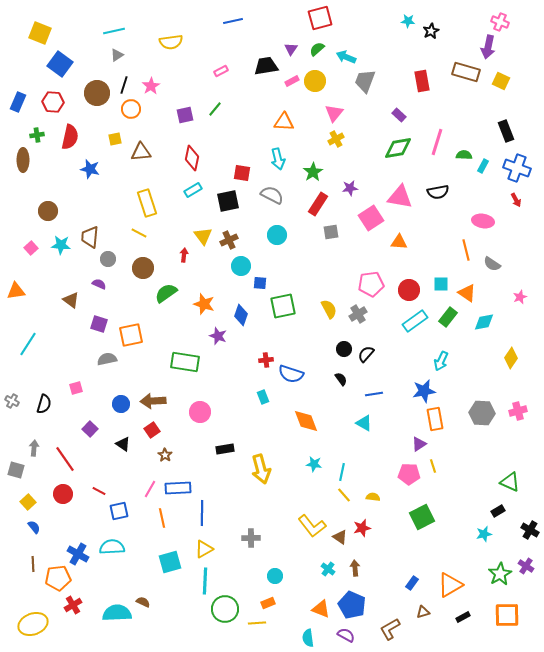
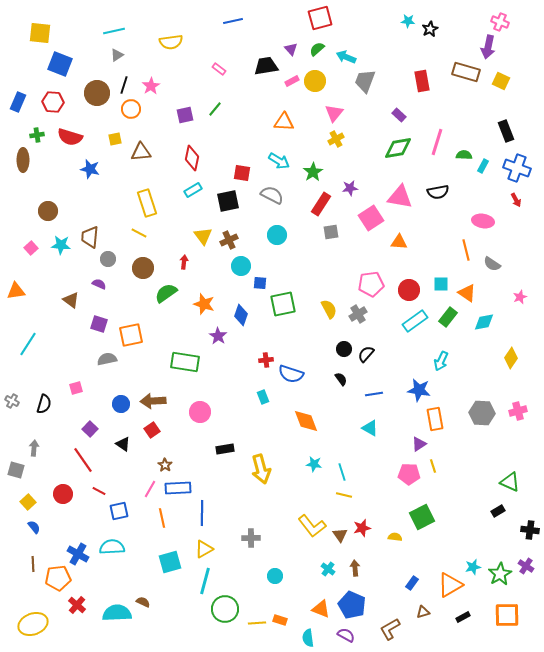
black star at (431, 31): moved 1 px left, 2 px up
yellow square at (40, 33): rotated 15 degrees counterclockwise
purple triangle at (291, 49): rotated 16 degrees counterclockwise
blue square at (60, 64): rotated 15 degrees counterclockwise
pink rectangle at (221, 71): moved 2 px left, 2 px up; rotated 64 degrees clockwise
red semicircle at (70, 137): rotated 95 degrees clockwise
cyan arrow at (278, 159): moved 1 px right, 2 px down; rotated 45 degrees counterclockwise
red rectangle at (318, 204): moved 3 px right
red arrow at (184, 255): moved 7 px down
green square at (283, 306): moved 2 px up
purple star at (218, 336): rotated 12 degrees clockwise
blue star at (424, 391): moved 5 px left, 1 px up; rotated 20 degrees clockwise
cyan triangle at (364, 423): moved 6 px right, 5 px down
brown star at (165, 455): moved 10 px down
red line at (65, 459): moved 18 px right, 1 px down
cyan line at (342, 472): rotated 30 degrees counterclockwise
yellow line at (344, 495): rotated 35 degrees counterclockwise
yellow semicircle at (373, 497): moved 22 px right, 40 px down
black cross at (530, 530): rotated 24 degrees counterclockwise
cyan star at (484, 534): moved 11 px left, 33 px down
brown triangle at (340, 537): moved 2 px up; rotated 21 degrees clockwise
cyan line at (205, 581): rotated 12 degrees clockwise
orange rectangle at (268, 603): moved 12 px right, 17 px down; rotated 40 degrees clockwise
red cross at (73, 605): moved 4 px right; rotated 18 degrees counterclockwise
